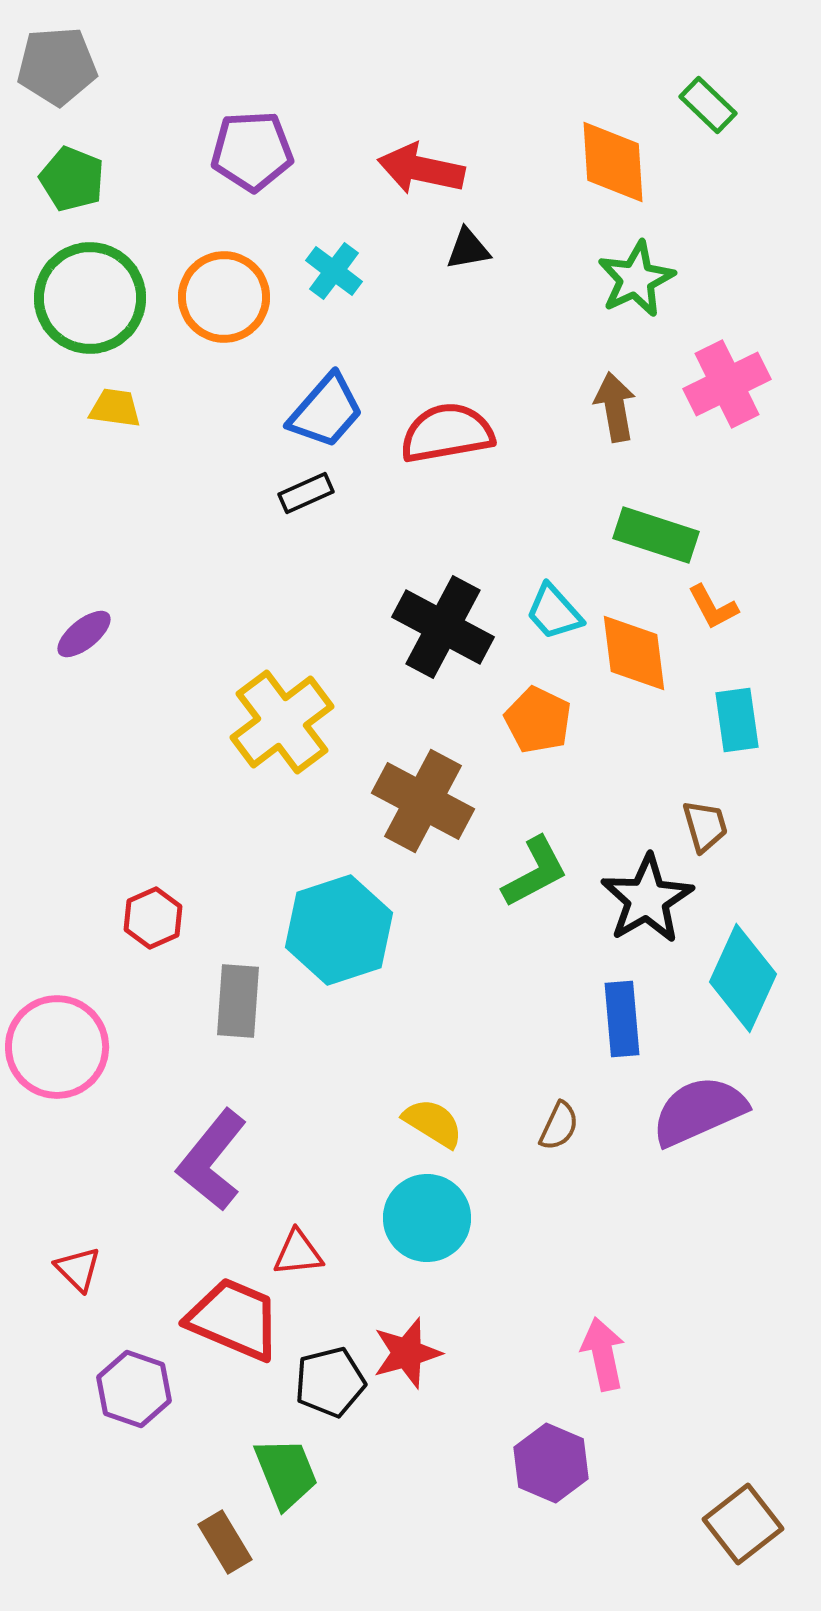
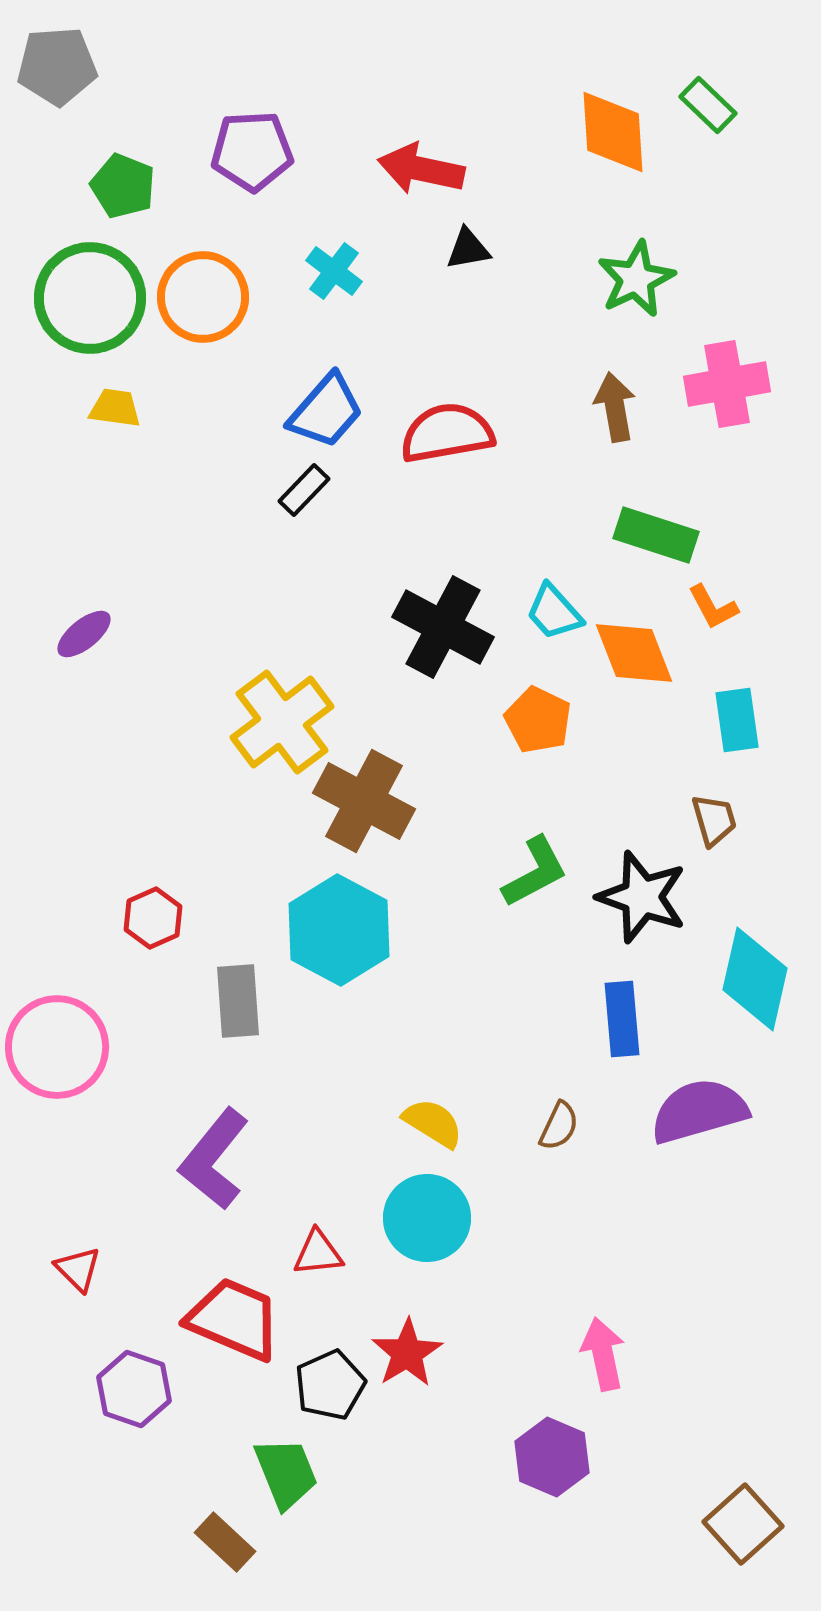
orange diamond at (613, 162): moved 30 px up
green pentagon at (72, 179): moved 51 px right, 7 px down
orange circle at (224, 297): moved 21 px left
pink cross at (727, 384): rotated 16 degrees clockwise
black rectangle at (306, 493): moved 2 px left, 3 px up; rotated 22 degrees counterclockwise
orange diamond at (634, 653): rotated 14 degrees counterclockwise
brown cross at (423, 801): moved 59 px left
brown trapezoid at (705, 826): moved 9 px right, 6 px up
black star at (647, 899): moved 5 px left, 2 px up; rotated 22 degrees counterclockwise
cyan hexagon at (339, 930): rotated 14 degrees counterclockwise
cyan diamond at (743, 978): moved 12 px right, 1 px down; rotated 12 degrees counterclockwise
gray rectangle at (238, 1001): rotated 8 degrees counterclockwise
purple semicircle at (699, 1111): rotated 8 degrees clockwise
purple L-shape at (212, 1160): moved 2 px right, 1 px up
red triangle at (298, 1253): moved 20 px right
red star at (407, 1353): rotated 16 degrees counterclockwise
black pentagon at (330, 1382): moved 3 px down; rotated 10 degrees counterclockwise
purple hexagon at (551, 1463): moved 1 px right, 6 px up
brown square at (743, 1524): rotated 4 degrees counterclockwise
brown rectangle at (225, 1542): rotated 16 degrees counterclockwise
